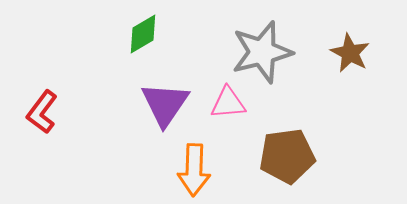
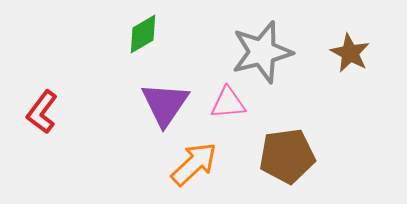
orange arrow: moved 6 px up; rotated 135 degrees counterclockwise
